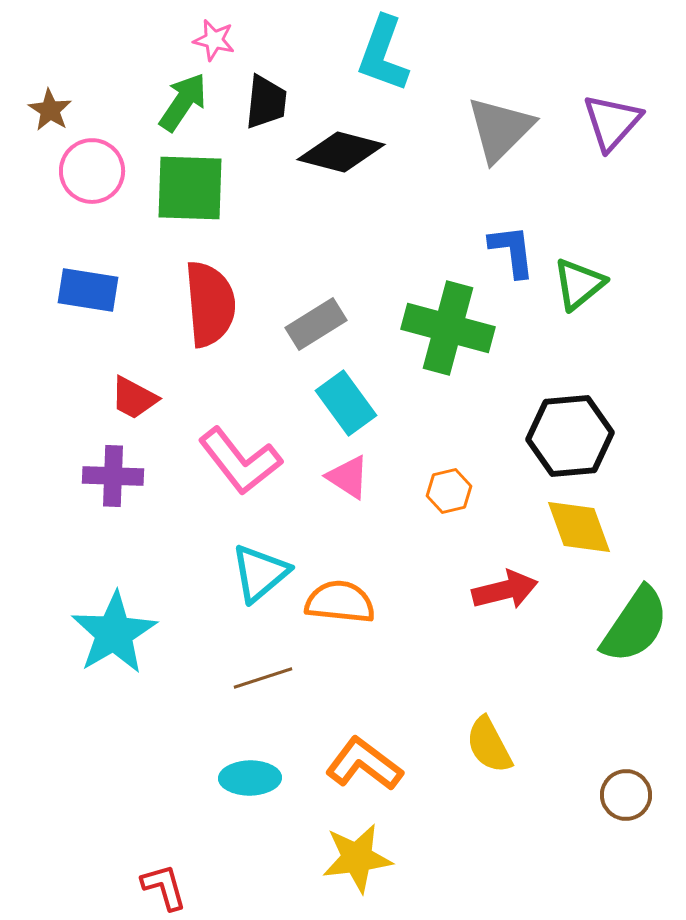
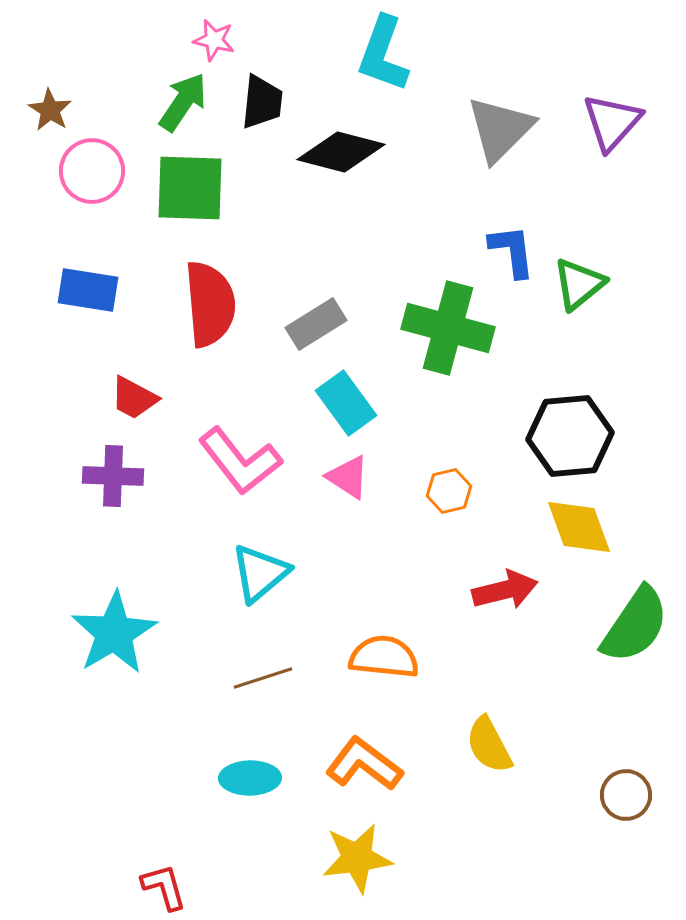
black trapezoid: moved 4 px left
orange semicircle: moved 44 px right, 55 px down
